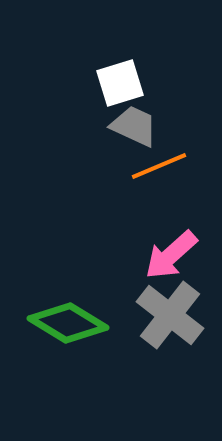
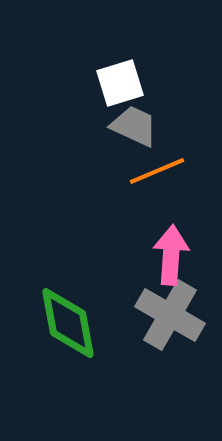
orange line: moved 2 px left, 5 px down
pink arrow: rotated 136 degrees clockwise
gray cross: rotated 8 degrees counterclockwise
green diamond: rotated 48 degrees clockwise
